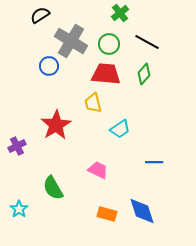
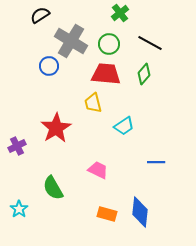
black line: moved 3 px right, 1 px down
red star: moved 3 px down
cyan trapezoid: moved 4 px right, 3 px up
blue line: moved 2 px right
blue diamond: moved 2 px left, 1 px down; rotated 24 degrees clockwise
